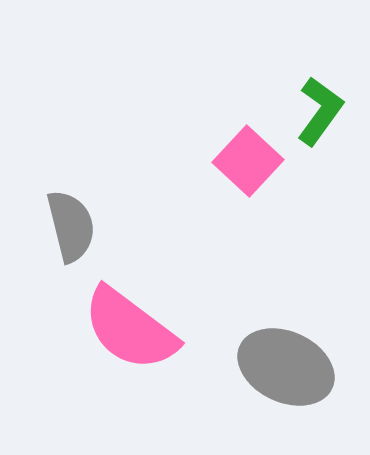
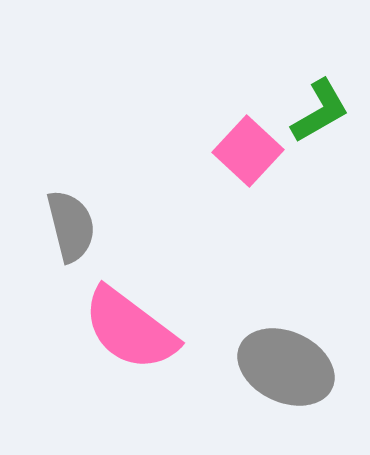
green L-shape: rotated 24 degrees clockwise
pink square: moved 10 px up
